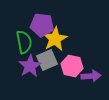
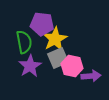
purple pentagon: moved 1 px up
gray square: moved 11 px right, 2 px up
